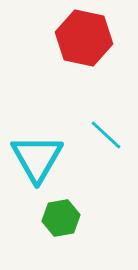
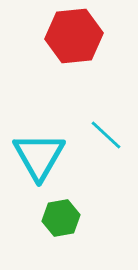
red hexagon: moved 10 px left, 2 px up; rotated 18 degrees counterclockwise
cyan triangle: moved 2 px right, 2 px up
